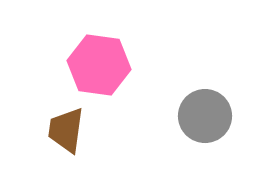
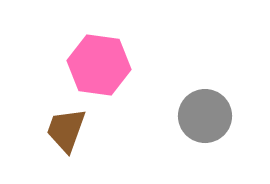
brown trapezoid: rotated 12 degrees clockwise
